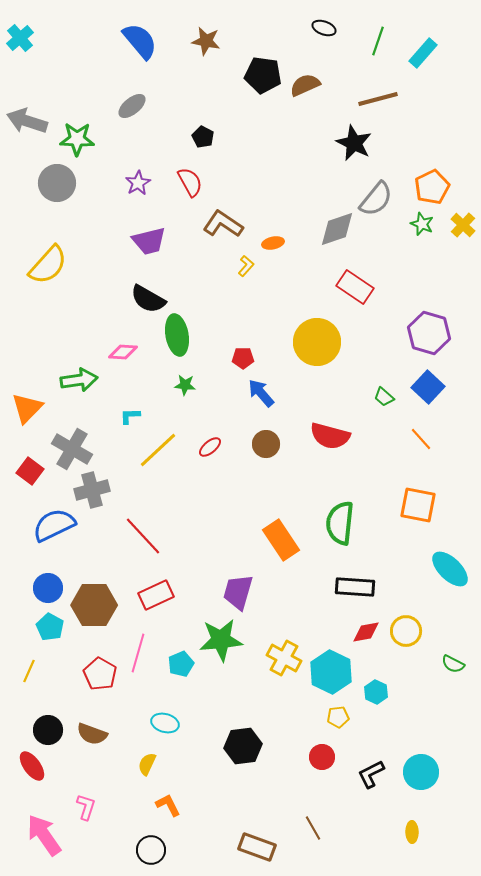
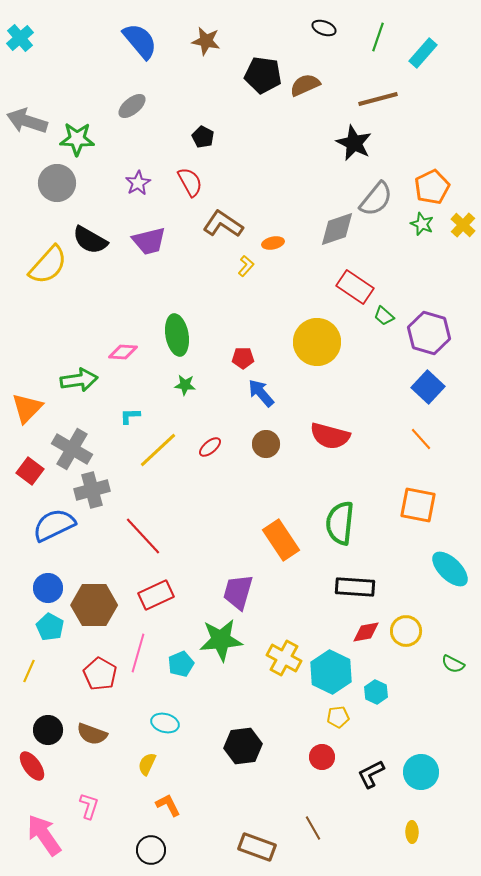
green line at (378, 41): moved 4 px up
black semicircle at (148, 299): moved 58 px left, 59 px up
green trapezoid at (384, 397): moved 81 px up
pink L-shape at (86, 807): moved 3 px right, 1 px up
